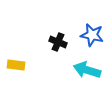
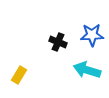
blue star: rotated 15 degrees counterclockwise
yellow rectangle: moved 3 px right, 10 px down; rotated 66 degrees counterclockwise
